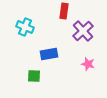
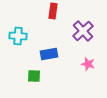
red rectangle: moved 11 px left
cyan cross: moved 7 px left, 9 px down; rotated 18 degrees counterclockwise
